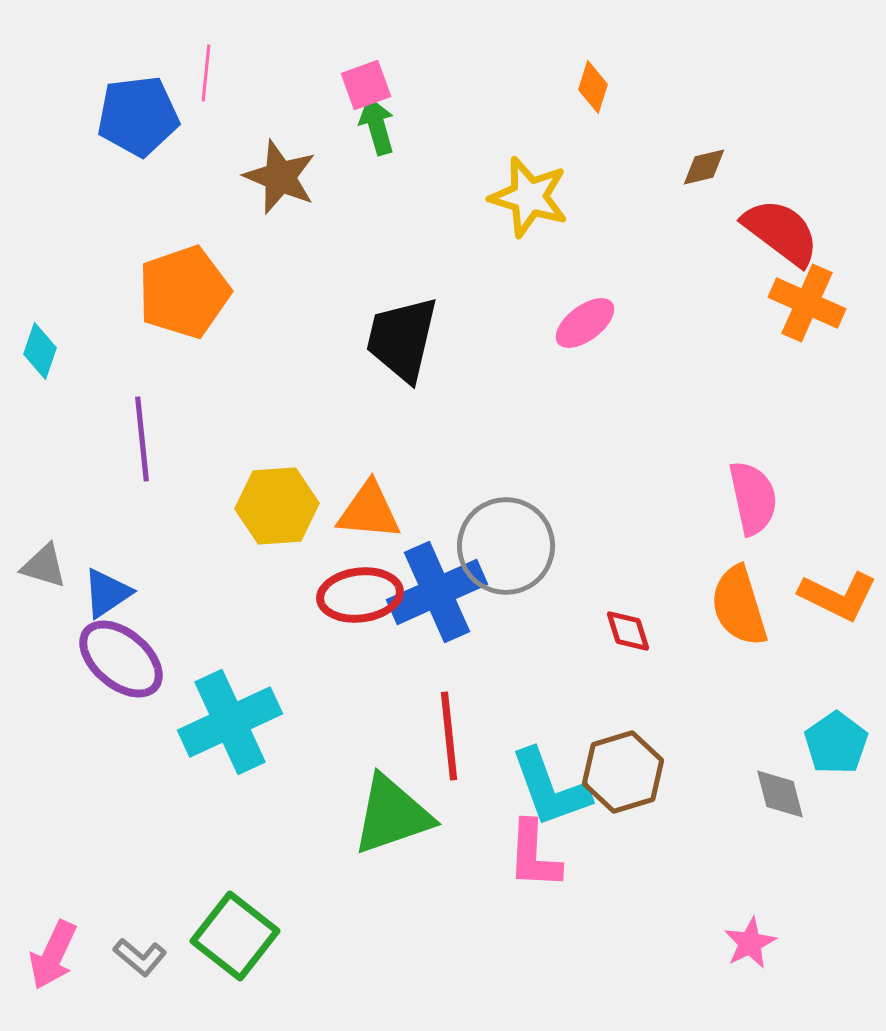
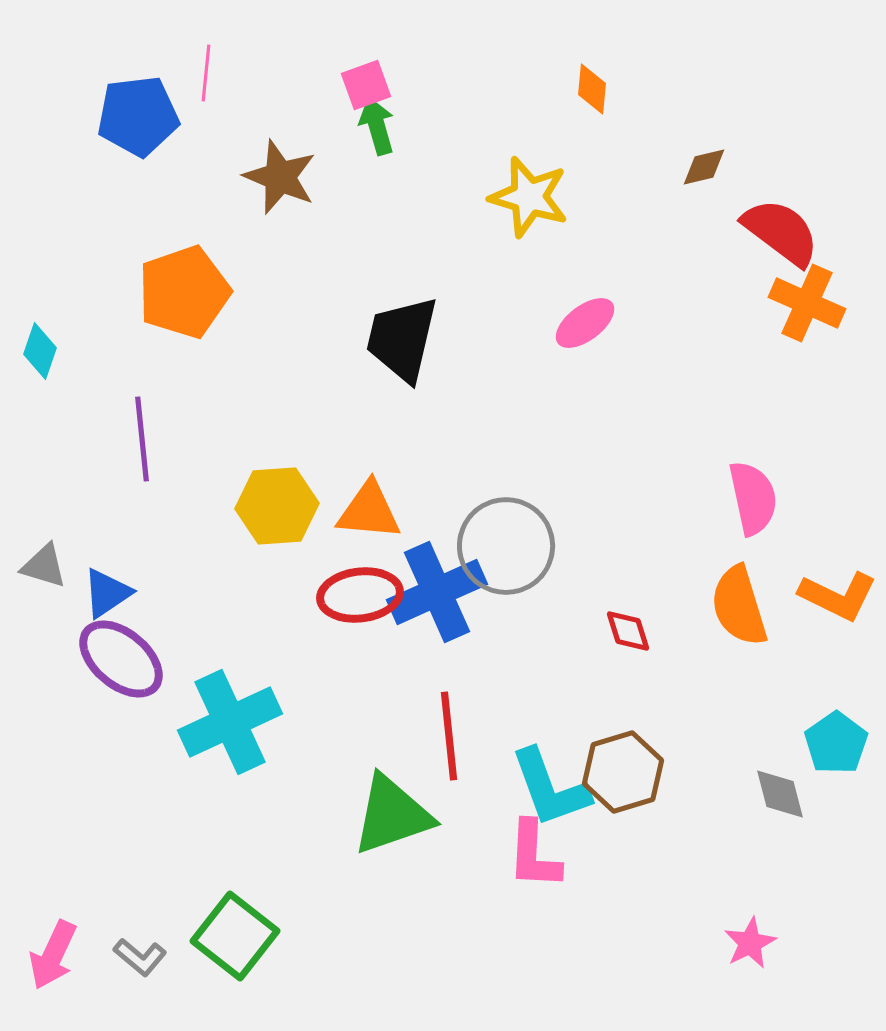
orange diamond: moved 1 px left, 2 px down; rotated 12 degrees counterclockwise
